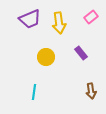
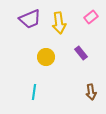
brown arrow: moved 1 px down
